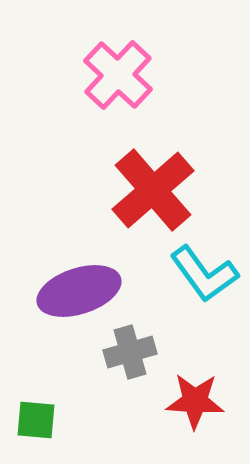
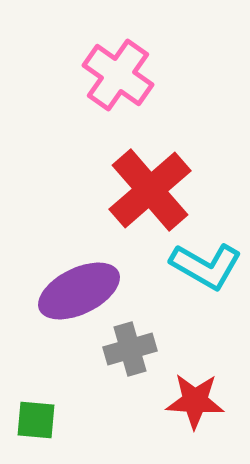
pink cross: rotated 8 degrees counterclockwise
red cross: moved 3 px left
cyan L-shape: moved 2 px right, 8 px up; rotated 24 degrees counterclockwise
purple ellipse: rotated 8 degrees counterclockwise
gray cross: moved 3 px up
